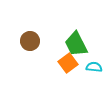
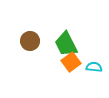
green trapezoid: moved 10 px left
orange square: moved 3 px right, 1 px up
